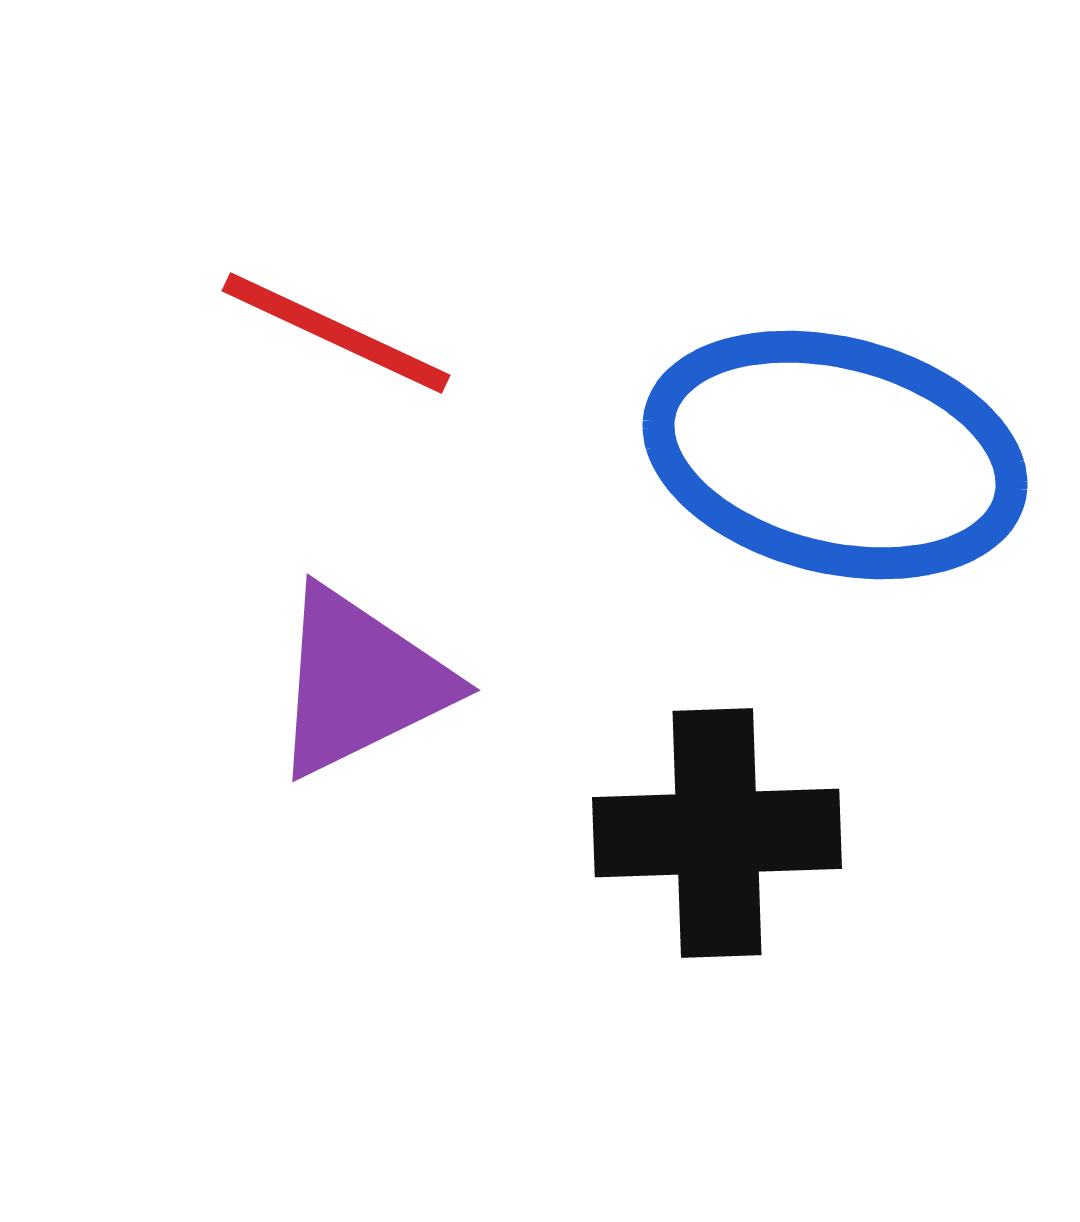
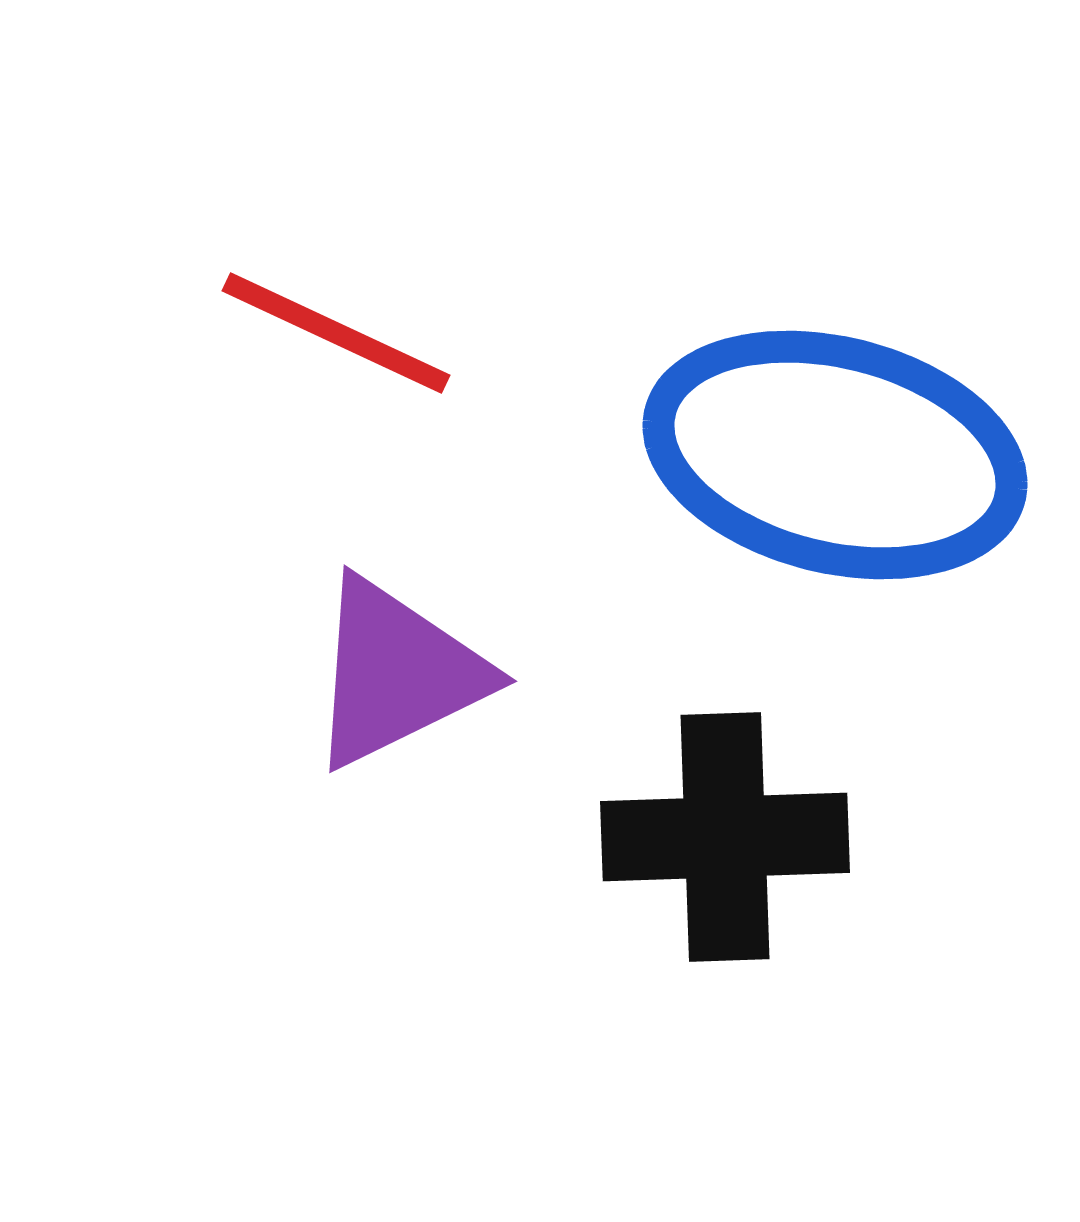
purple triangle: moved 37 px right, 9 px up
black cross: moved 8 px right, 4 px down
